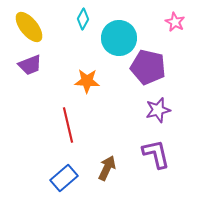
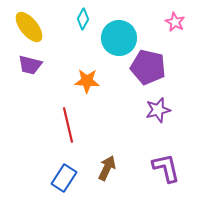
purple trapezoid: rotated 35 degrees clockwise
purple L-shape: moved 10 px right, 14 px down
blue rectangle: rotated 16 degrees counterclockwise
